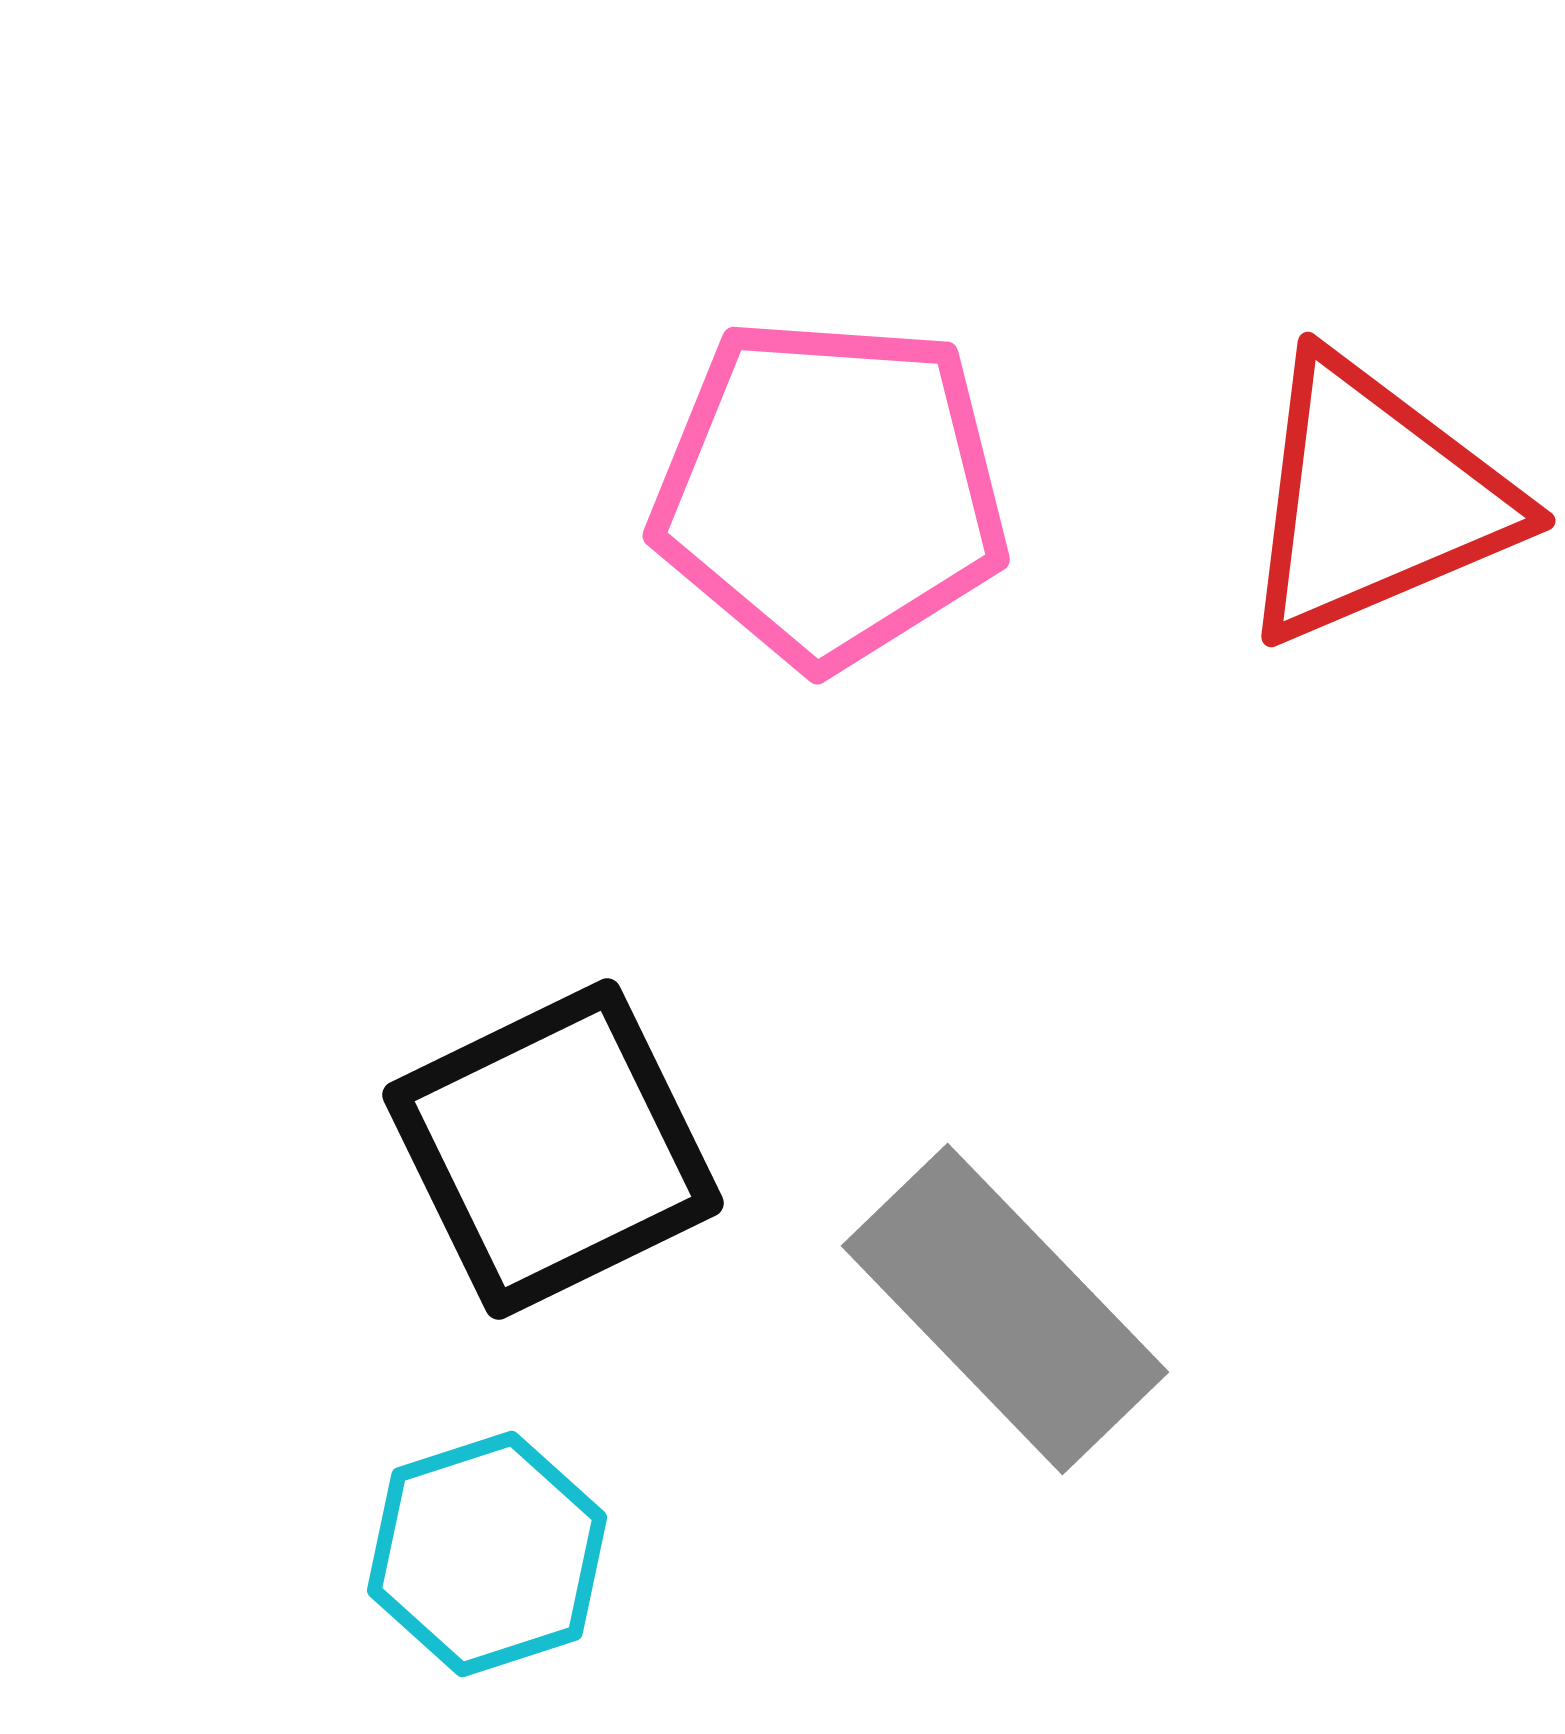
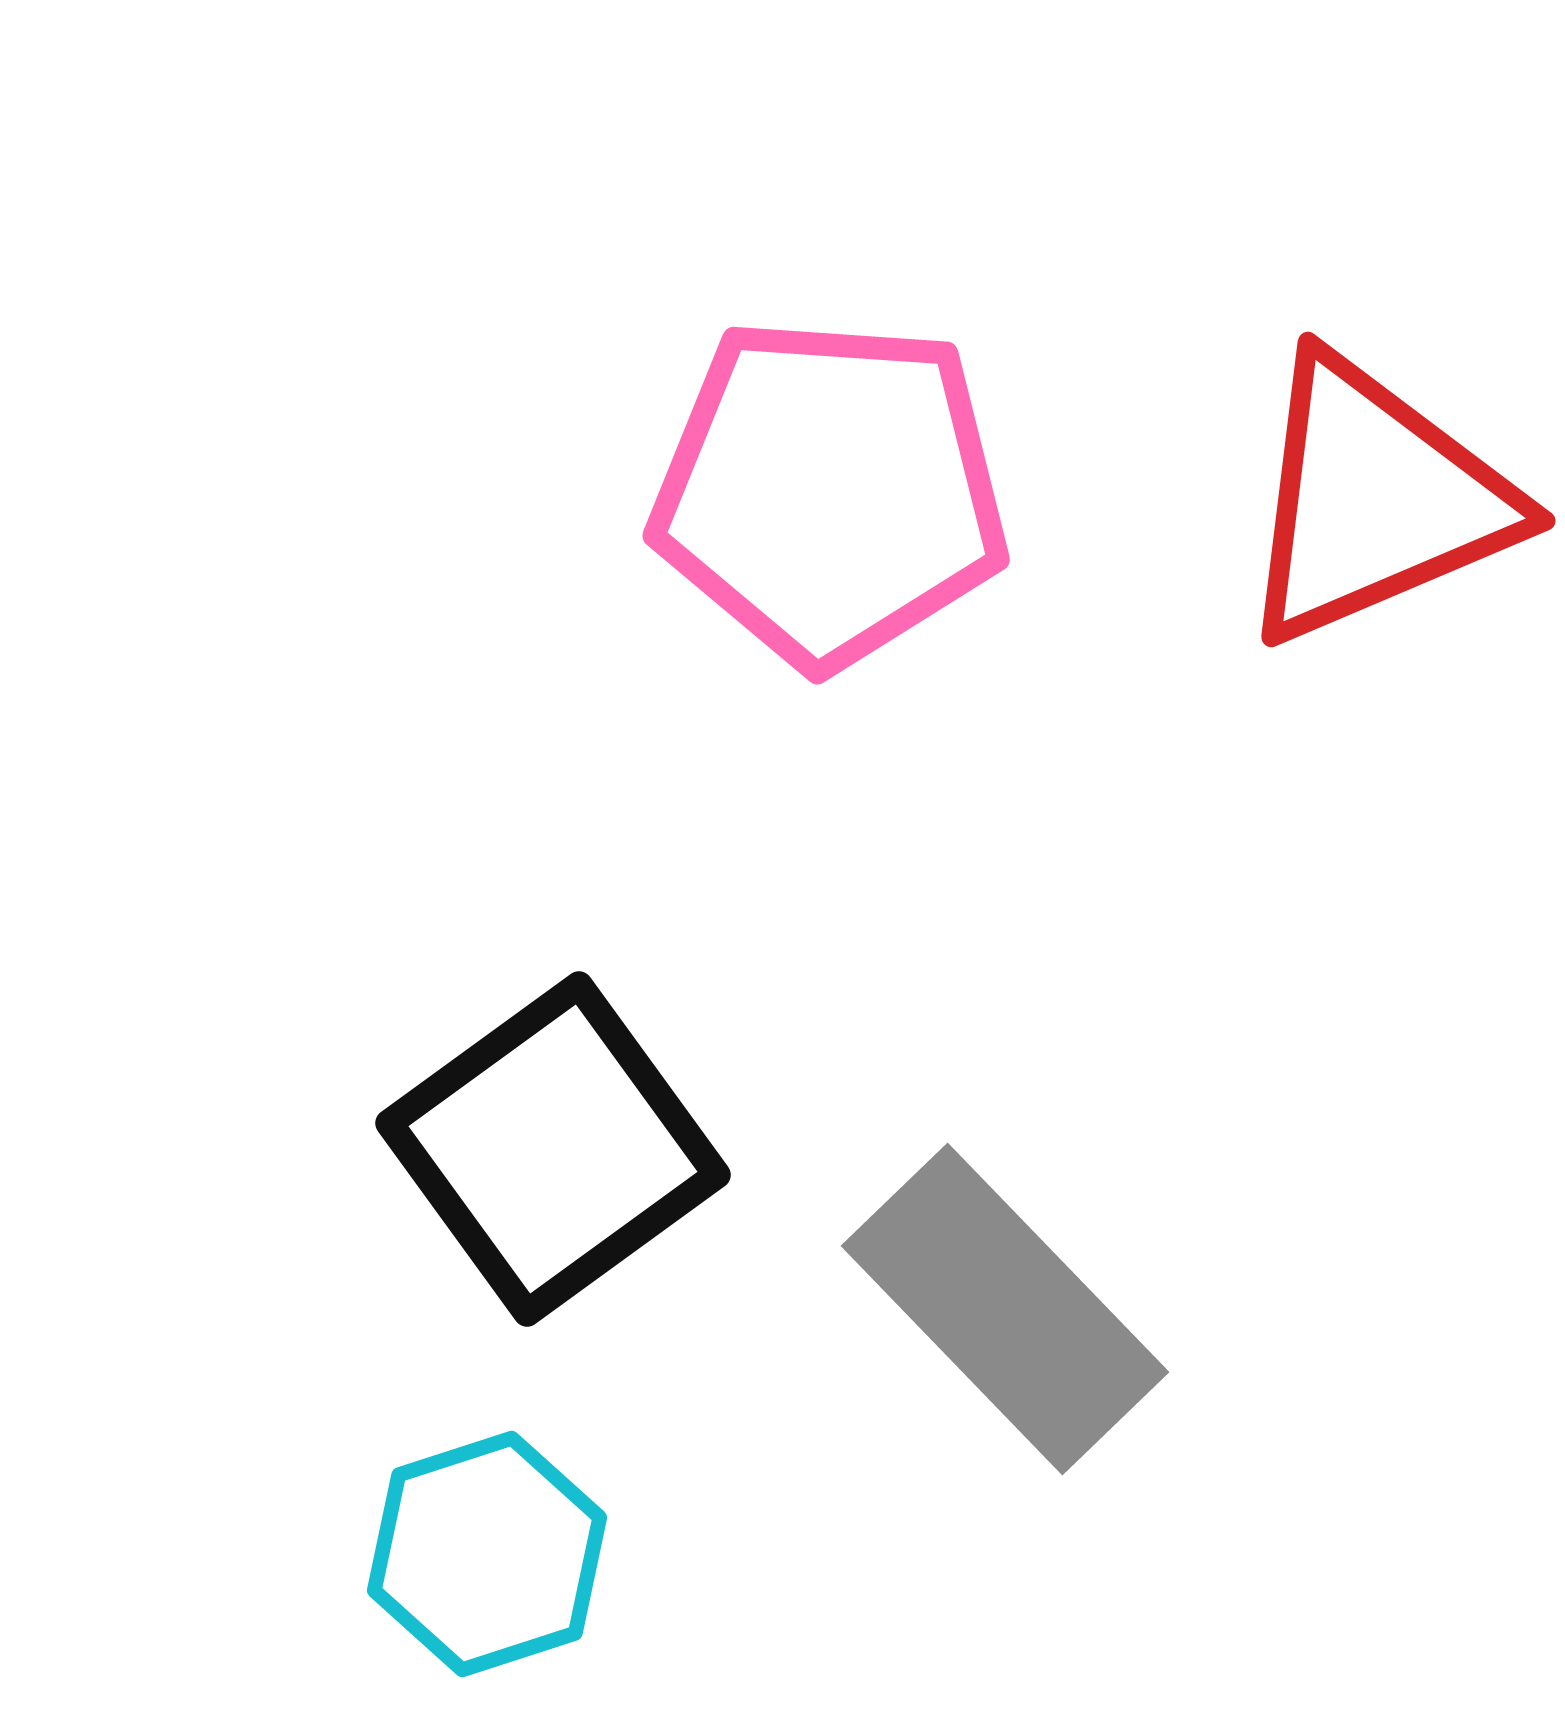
black square: rotated 10 degrees counterclockwise
